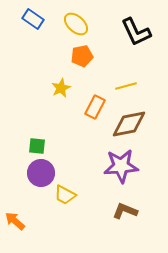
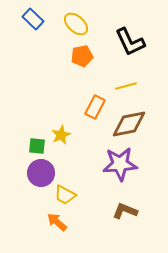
blue rectangle: rotated 10 degrees clockwise
black L-shape: moved 6 px left, 10 px down
yellow star: moved 47 px down
purple star: moved 1 px left, 2 px up
orange arrow: moved 42 px right, 1 px down
